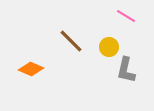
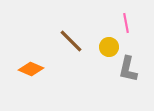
pink line: moved 7 px down; rotated 48 degrees clockwise
gray L-shape: moved 2 px right, 1 px up
